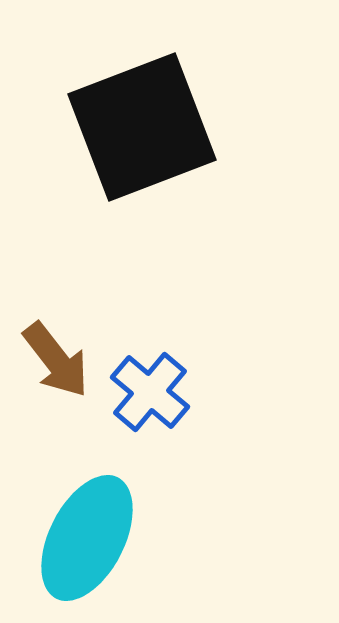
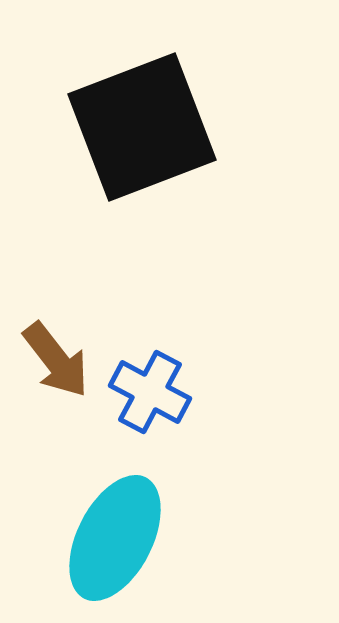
blue cross: rotated 12 degrees counterclockwise
cyan ellipse: moved 28 px right
